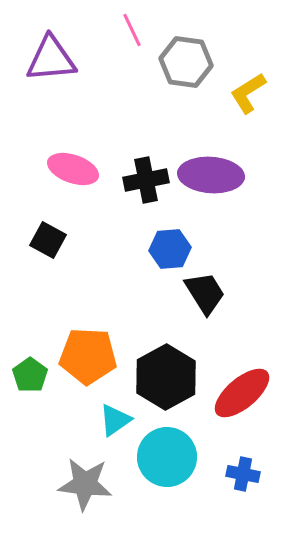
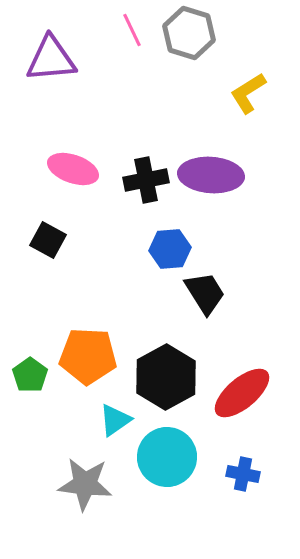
gray hexagon: moved 3 px right, 29 px up; rotated 9 degrees clockwise
